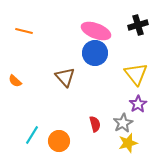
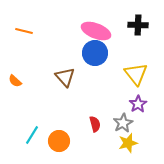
black cross: rotated 18 degrees clockwise
